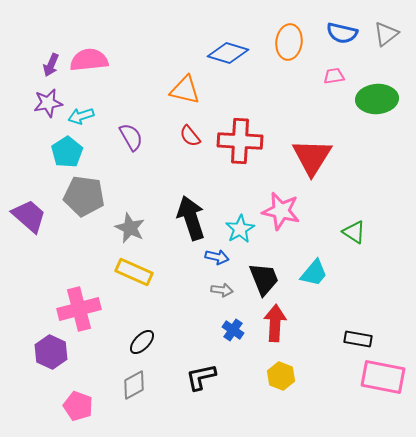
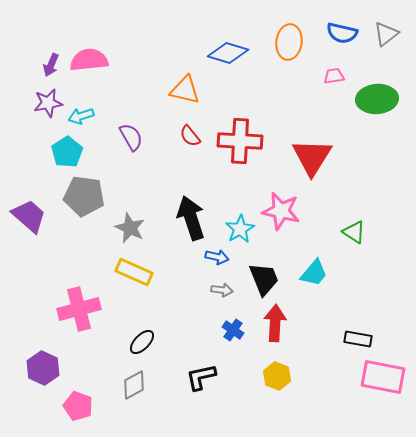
purple hexagon: moved 8 px left, 16 px down
yellow hexagon: moved 4 px left
